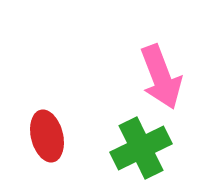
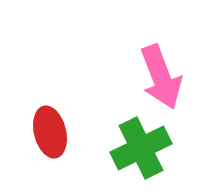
red ellipse: moved 3 px right, 4 px up
